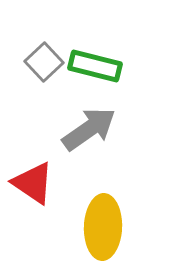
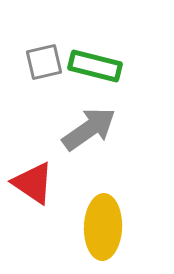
gray square: rotated 30 degrees clockwise
